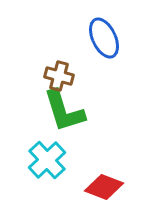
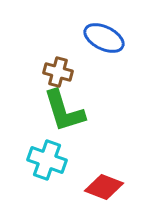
blue ellipse: rotated 39 degrees counterclockwise
brown cross: moved 1 px left, 4 px up
cyan cross: rotated 27 degrees counterclockwise
